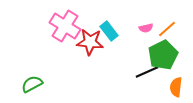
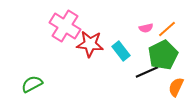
cyan rectangle: moved 12 px right, 20 px down
red star: moved 2 px down
orange semicircle: rotated 18 degrees clockwise
